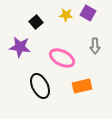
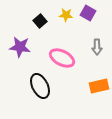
black square: moved 4 px right, 1 px up
gray arrow: moved 2 px right, 1 px down
orange rectangle: moved 17 px right
